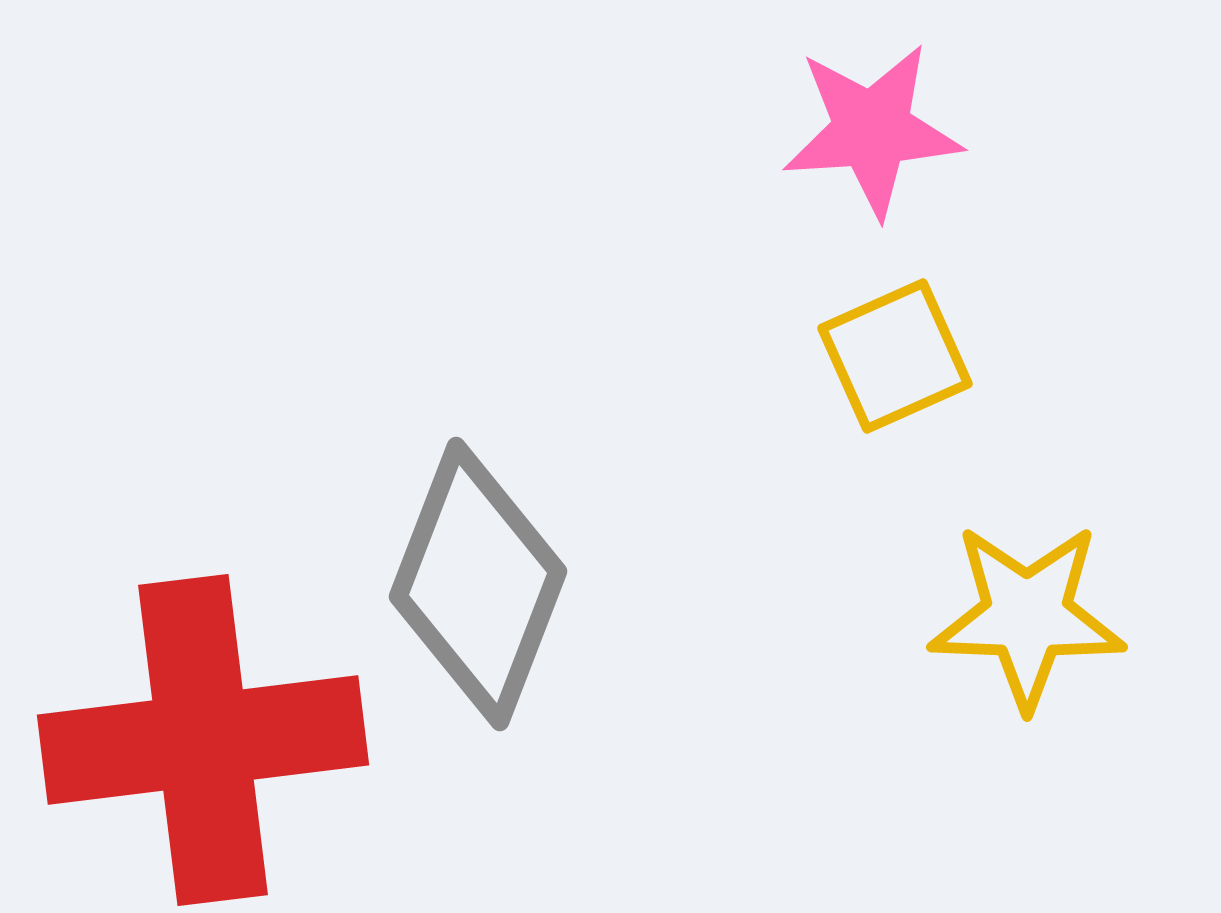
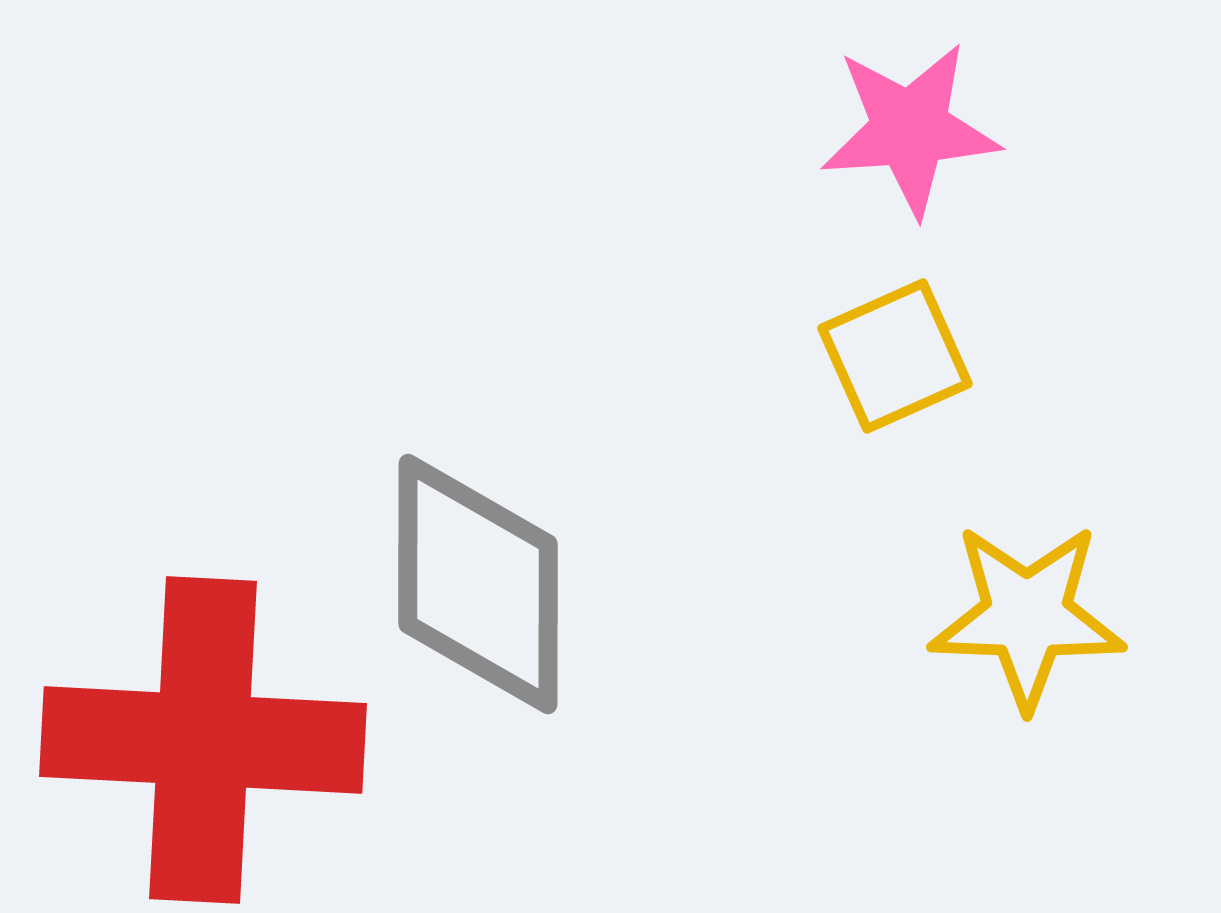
pink star: moved 38 px right, 1 px up
gray diamond: rotated 21 degrees counterclockwise
red cross: rotated 10 degrees clockwise
